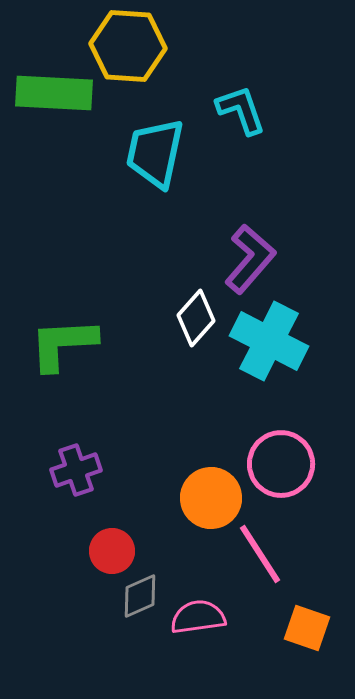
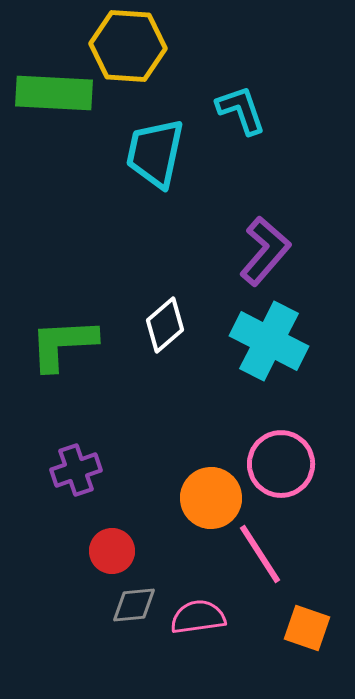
purple L-shape: moved 15 px right, 8 px up
white diamond: moved 31 px left, 7 px down; rotated 8 degrees clockwise
gray diamond: moved 6 px left, 9 px down; rotated 18 degrees clockwise
